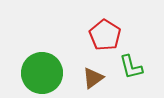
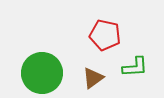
red pentagon: rotated 20 degrees counterclockwise
green L-shape: moved 4 px right; rotated 80 degrees counterclockwise
